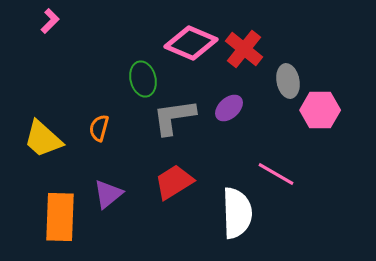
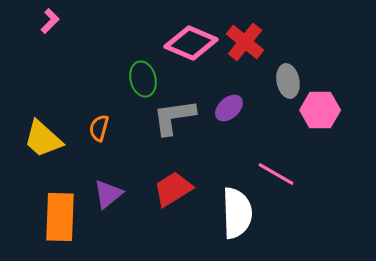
red cross: moved 1 px right, 7 px up
red trapezoid: moved 1 px left, 7 px down
